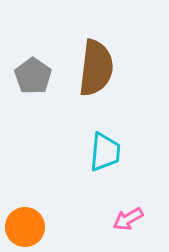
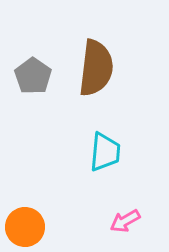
pink arrow: moved 3 px left, 2 px down
